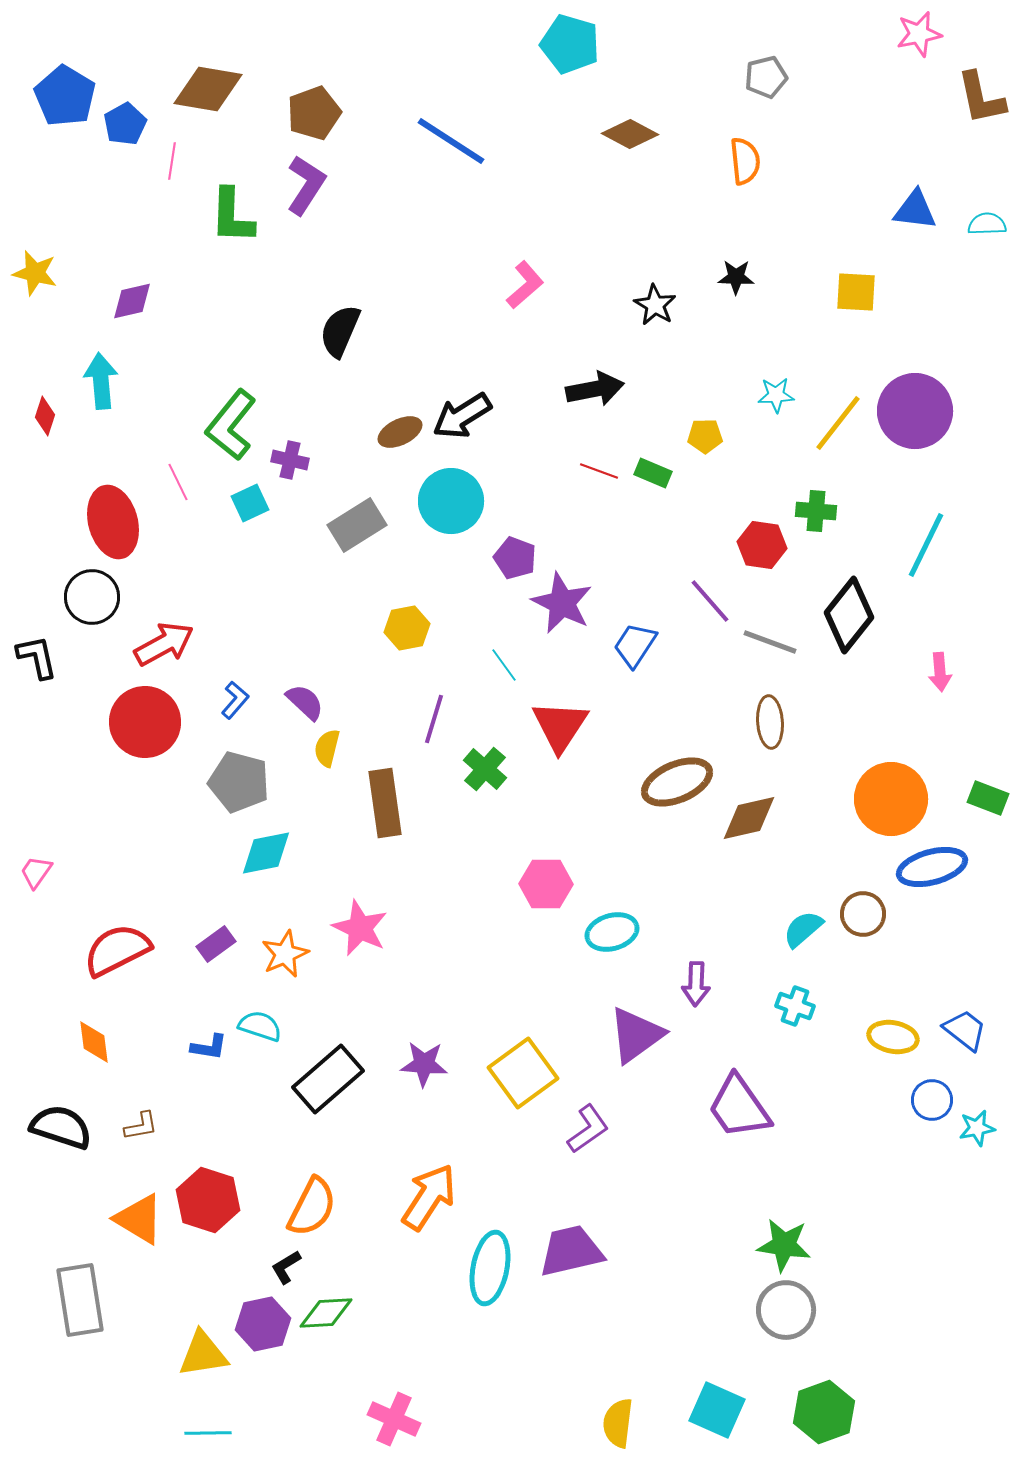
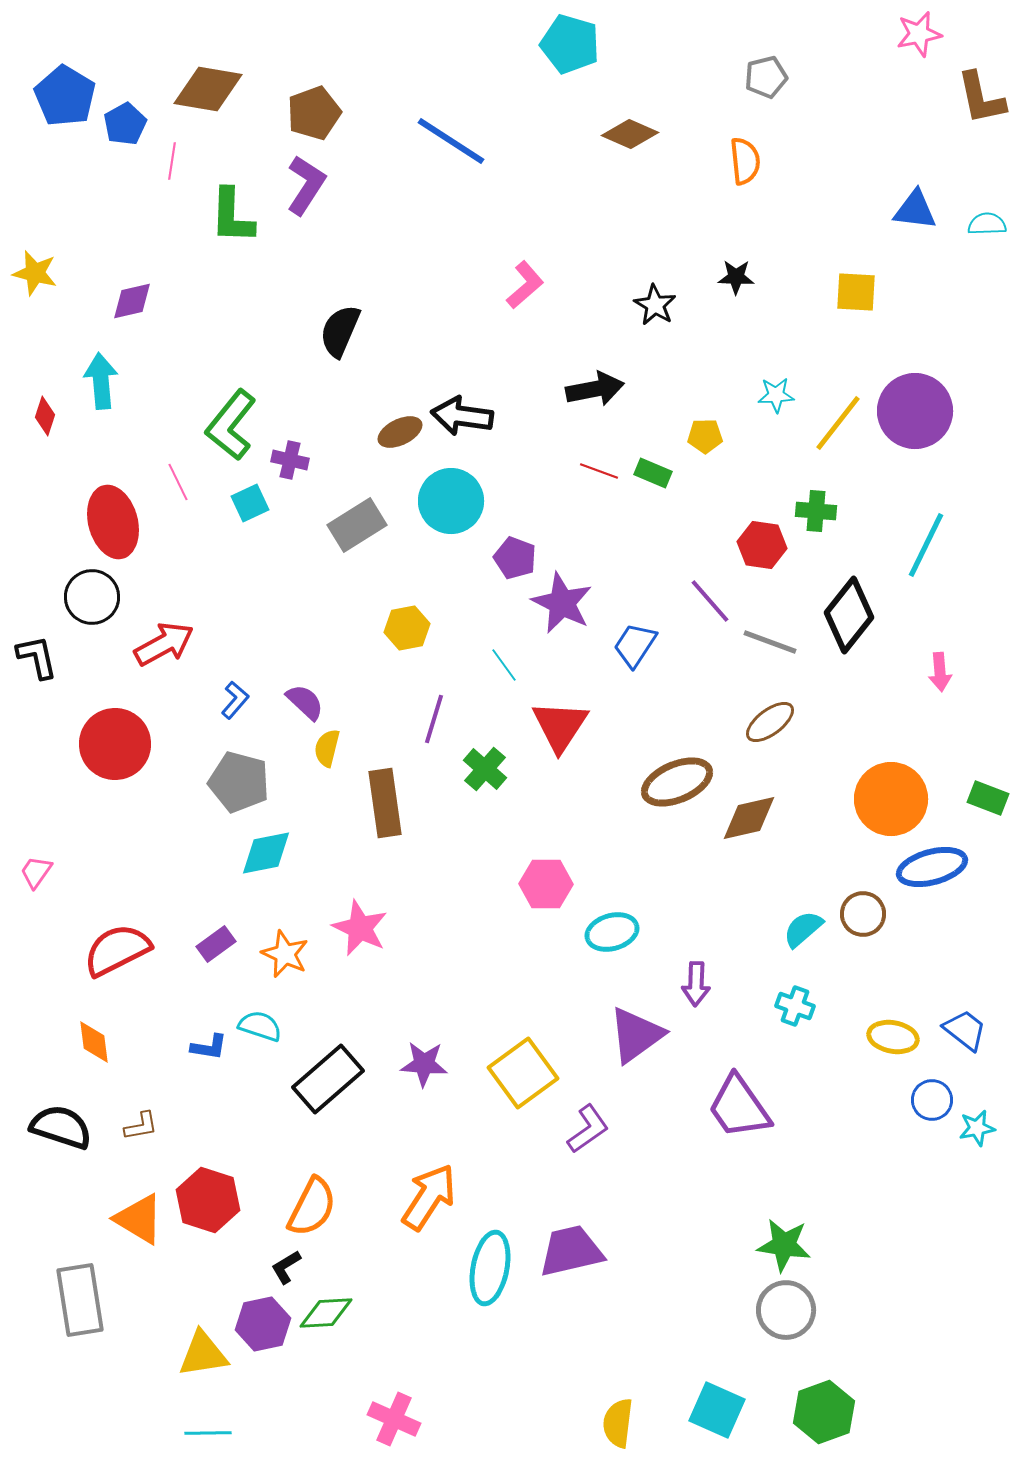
brown diamond at (630, 134): rotated 4 degrees counterclockwise
black arrow at (462, 416): rotated 40 degrees clockwise
red circle at (145, 722): moved 30 px left, 22 px down
brown ellipse at (770, 722): rotated 57 degrees clockwise
orange star at (285, 954): rotated 24 degrees counterclockwise
